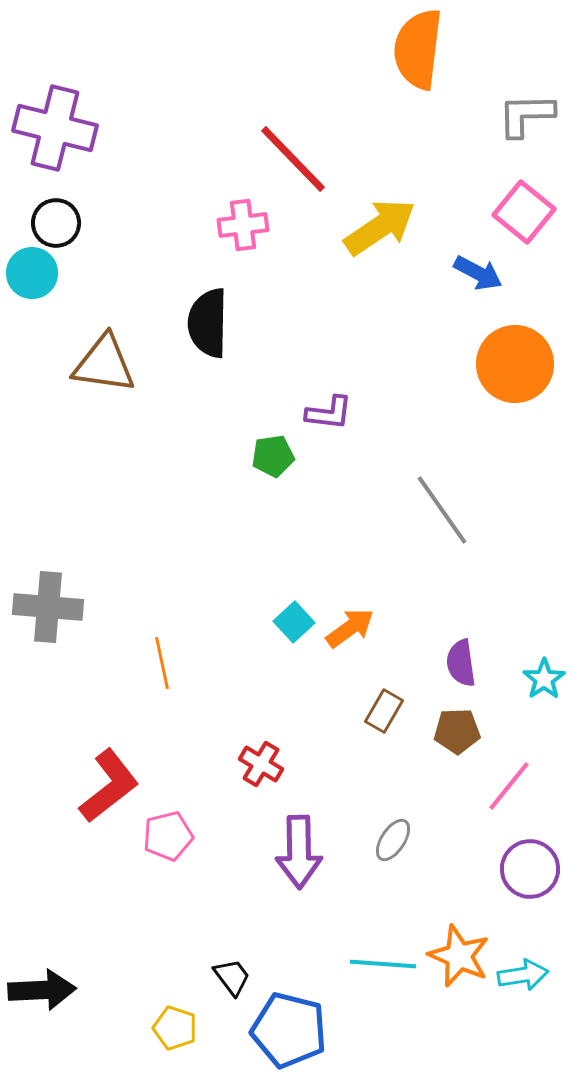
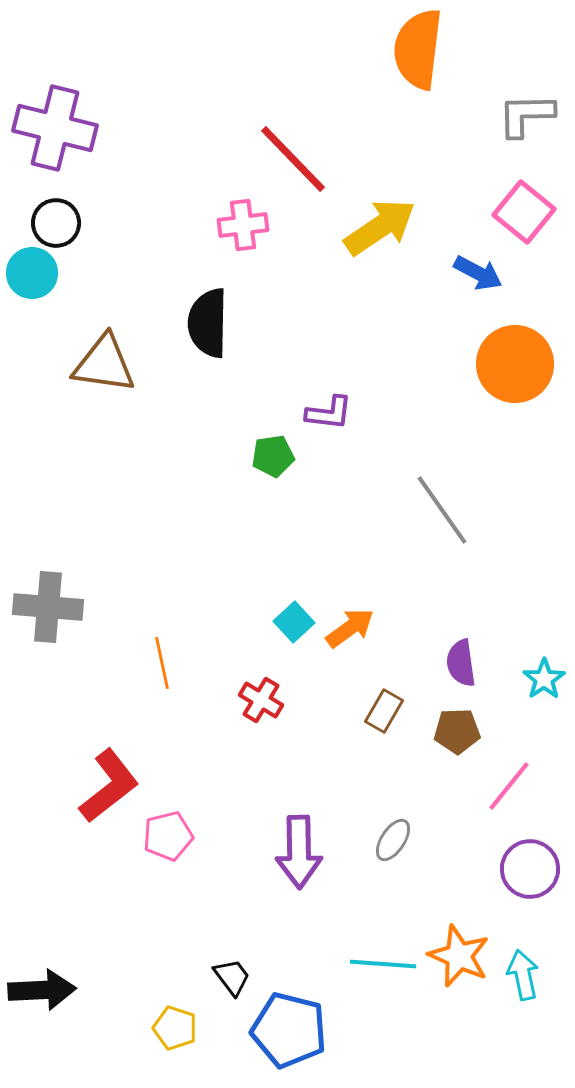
red cross: moved 64 px up
cyan arrow: rotated 93 degrees counterclockwise
